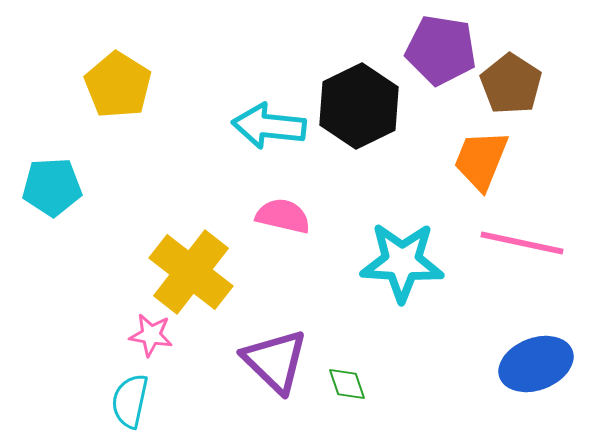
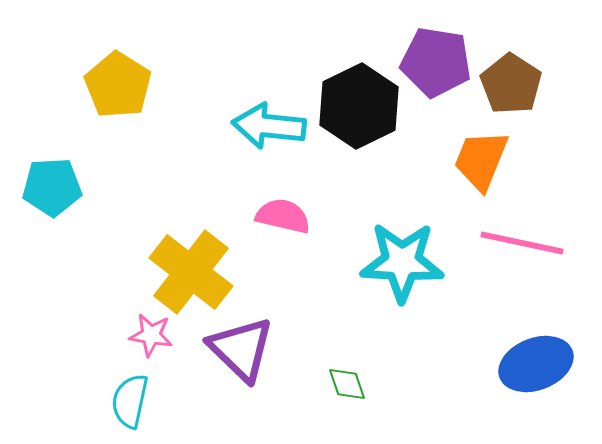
purple pentagon: moved 5 px left, 12 px down
purple triangle: moved 34 px left, 12 px up
